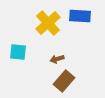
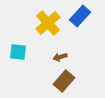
blue rectangle: rotated 50 degrees counterclockwise
brown arrow: moved 3 px right, 2 px up
